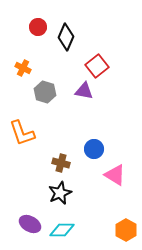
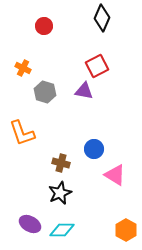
red circle: moved 6 px right, 1 px up
black diamond: moved 36 px right, 19 px up
red square: rotated 10 degrees clockwise
